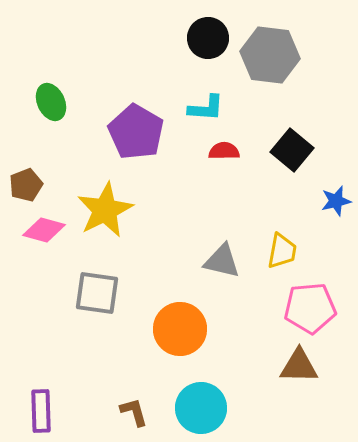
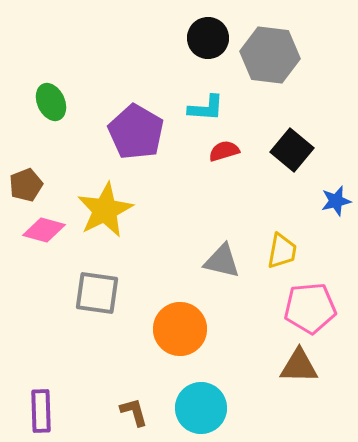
red semicircle: rotated 16 degrees counterclockwise
